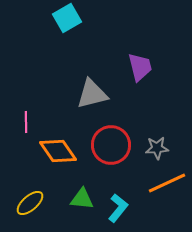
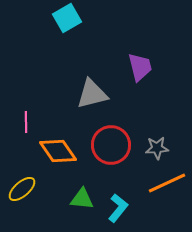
yellow ellipse: moved 8 px left, 14 px up
